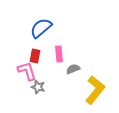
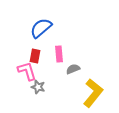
yellow L-shape: moved 2 px left, 3 px down
